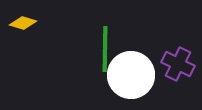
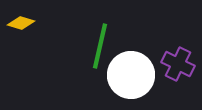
yellow diamond: moved 2 px left
green line: moved 5 px left, 3 px up; rotated 12 degrees clockwise
